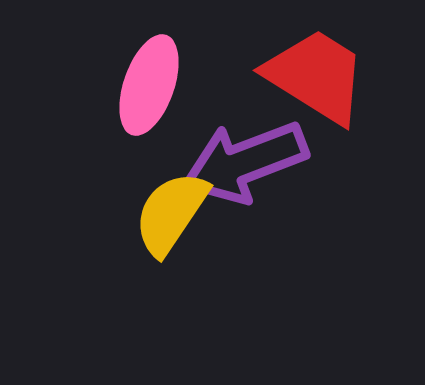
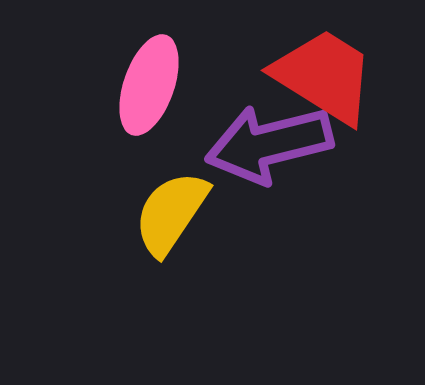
red trapezoid: moved 8 px right
purple arrow: moved 24 px right, 18 px up; rotated 7 degrees clockwise
